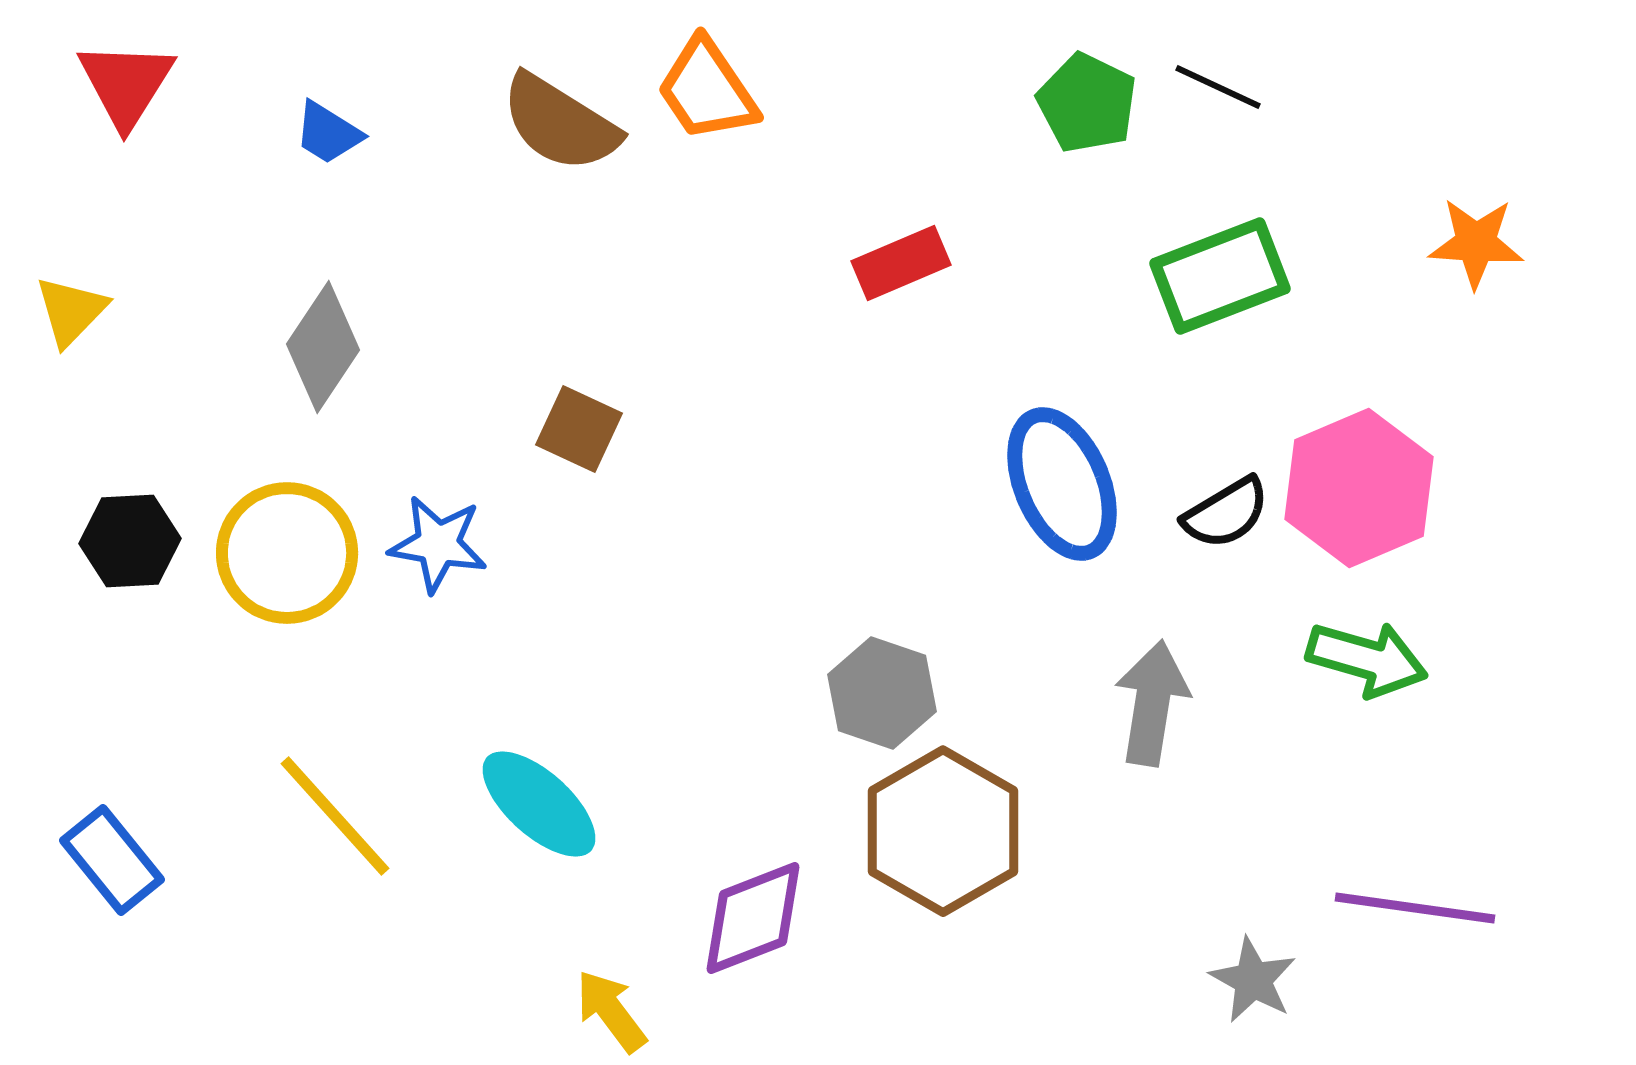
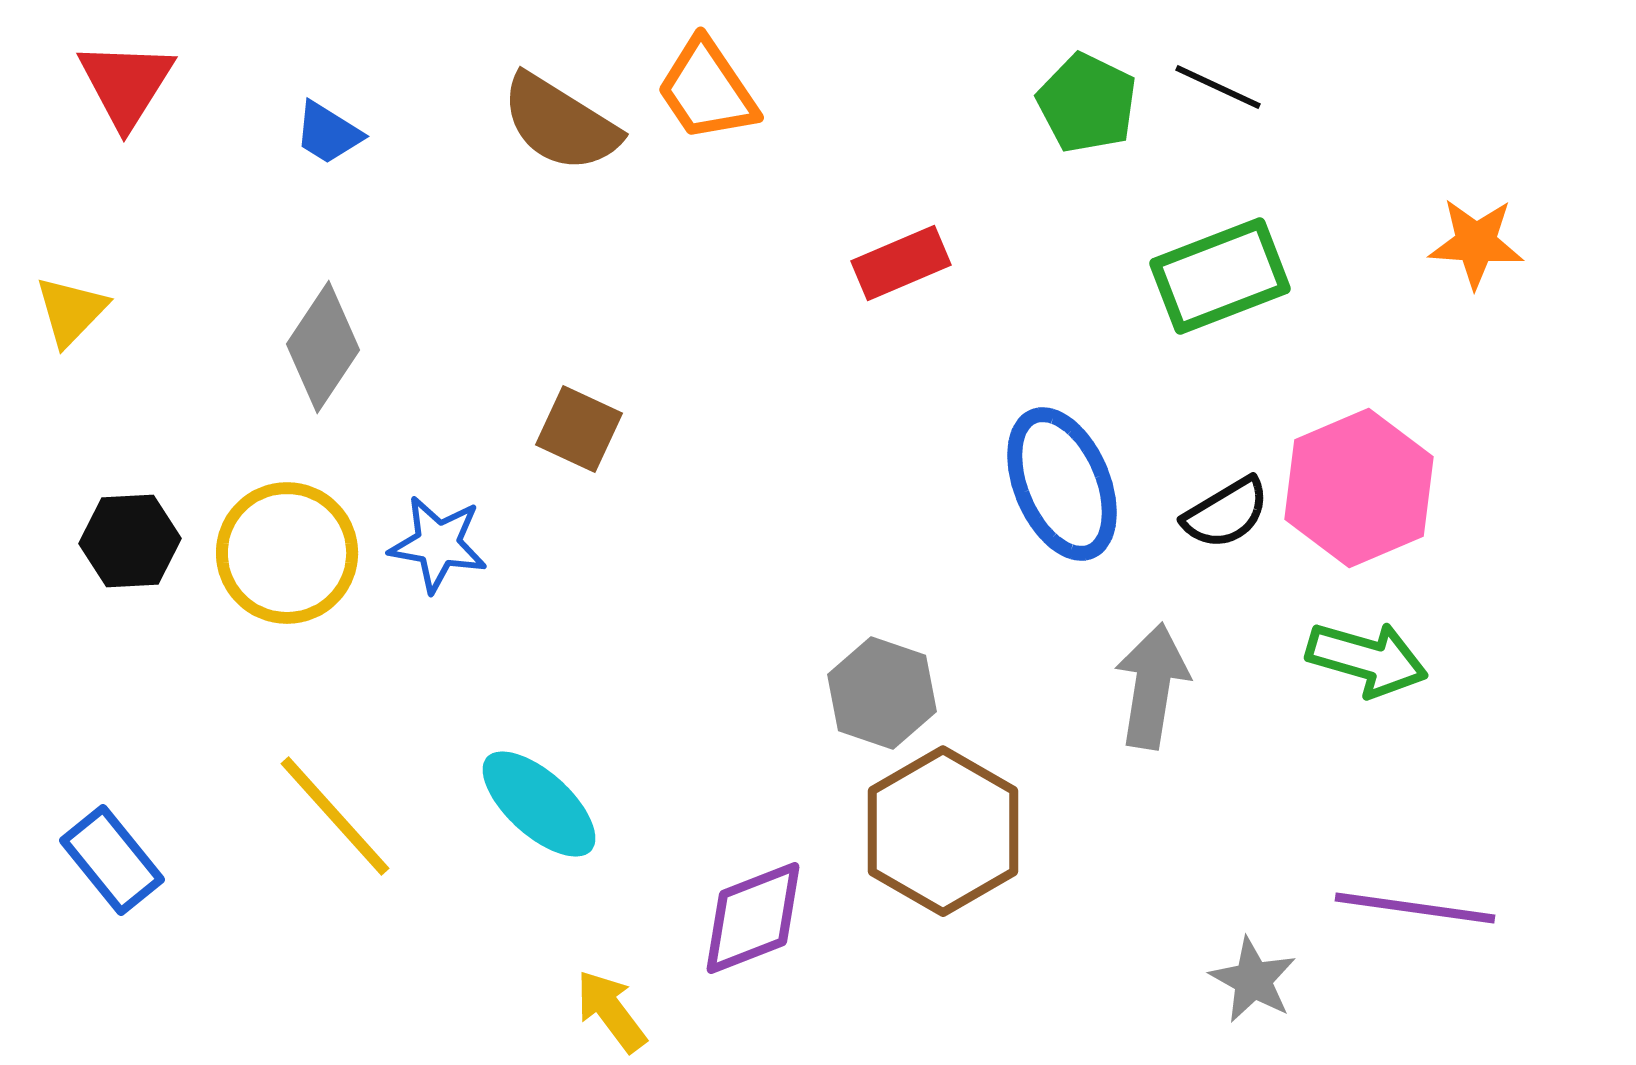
gray arrow: moved 17 px up
